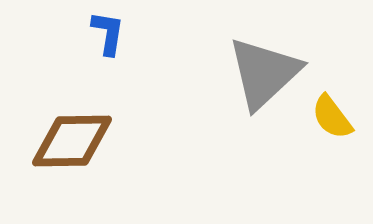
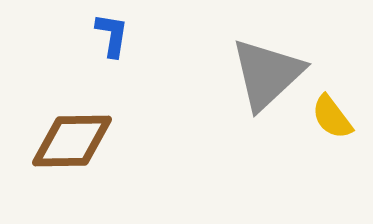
blue L-shape: moved 4 px right, 2 px down
gray triangle: moved 3 px right, 1 px down
